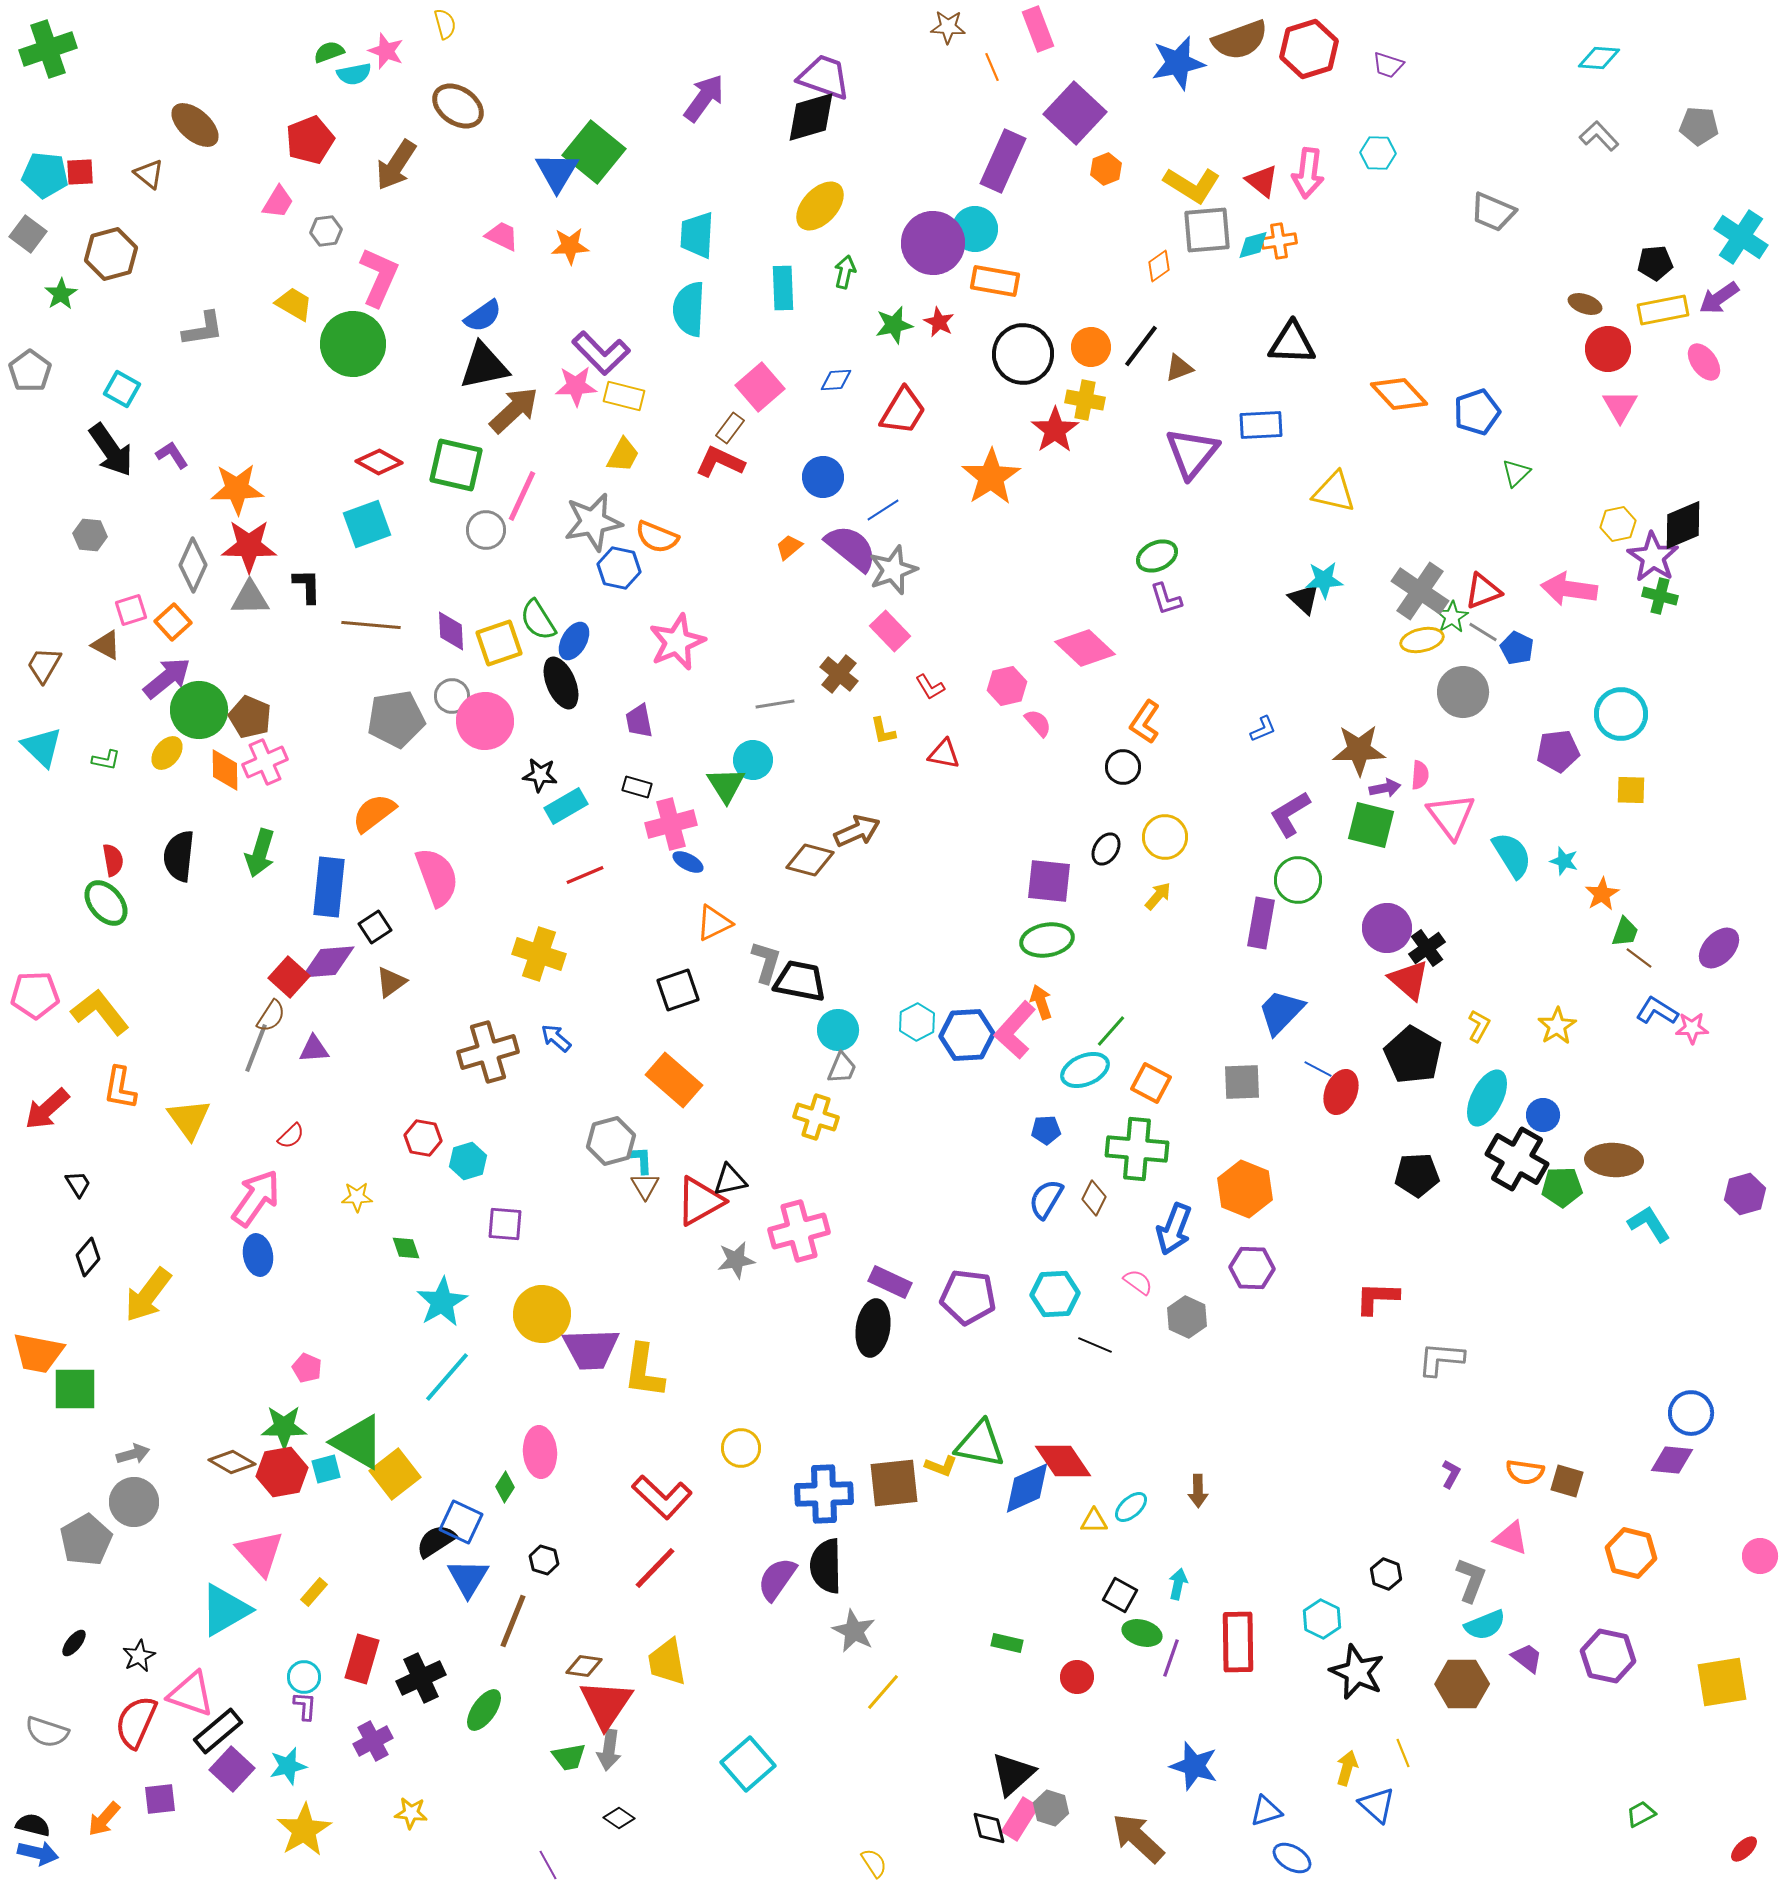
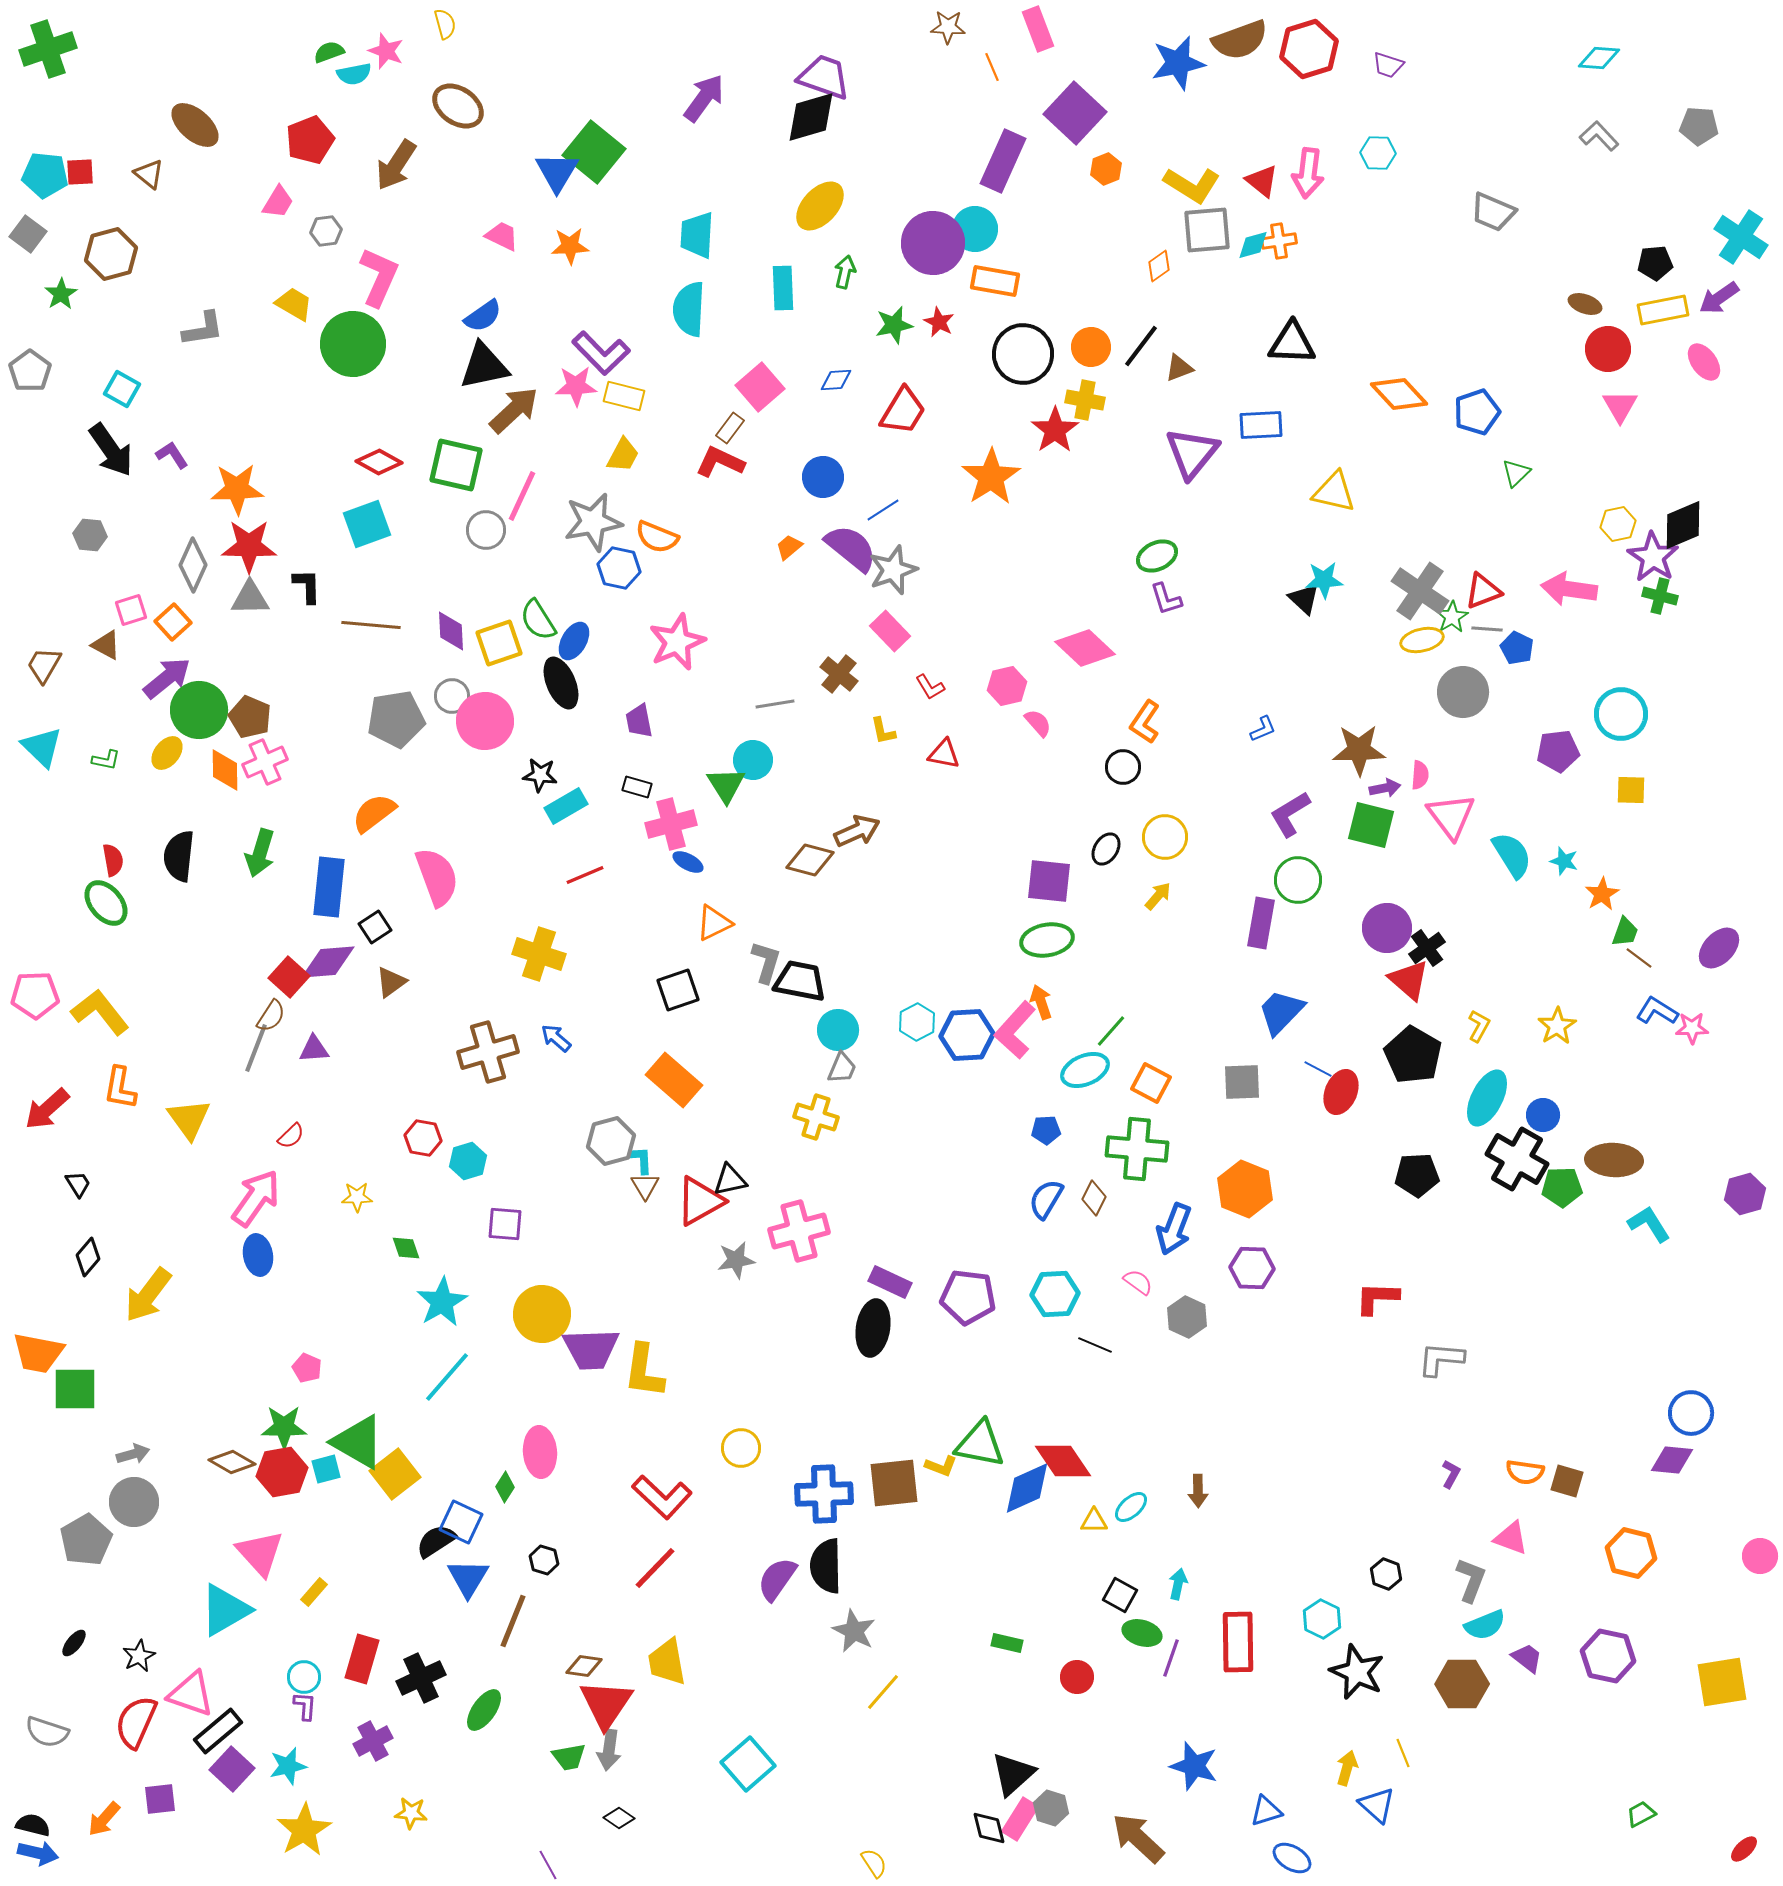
gray line at (1483, 632): moved 4 px right, 3 px up; rotated 28 degrees counterclockwise
